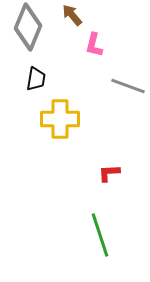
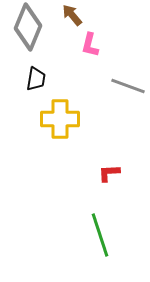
pink L-shape: moved 4 px left
